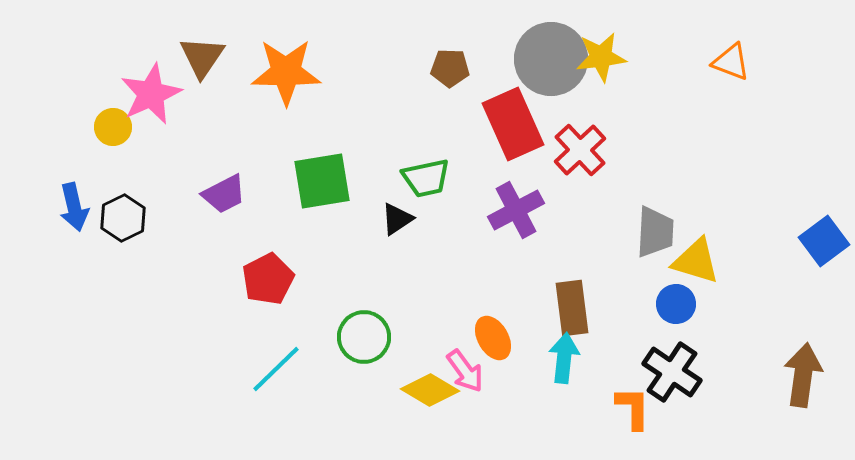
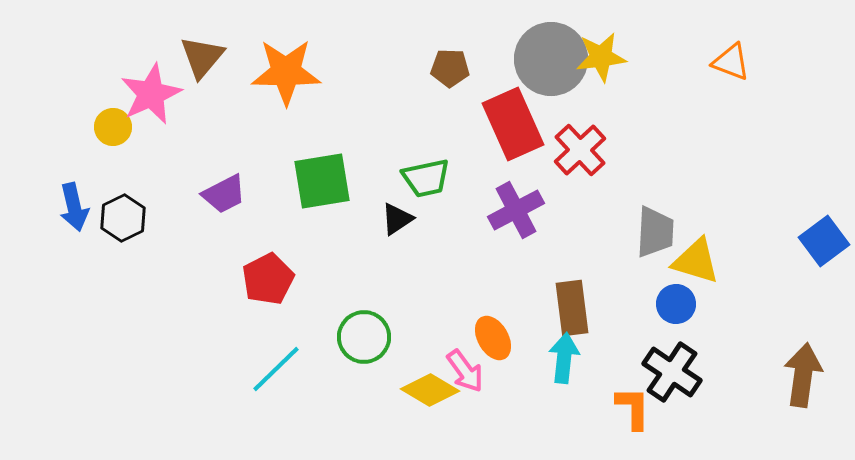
brown triangle: rotated 6 degrees clockwise
